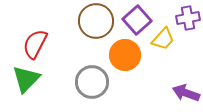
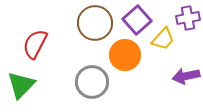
brown circle: moved 1 px left, 2 px down
green triangle: moved 5 px left, 6 px down
purple arrow: moved 17 px up; rotated 32 degrees counterclockwise
